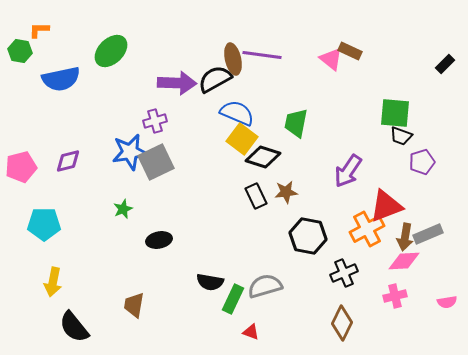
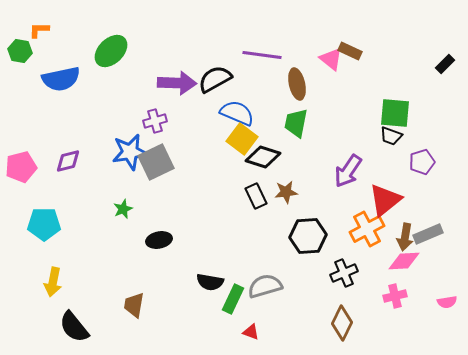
brown ellipse at (233, 59): moved 64 px right, 25 px down
black trapezoid at (401, 136): moved 10 px left
red triangle at (386, 206): moved 1 px left, 6 px up; rotated 18 degrees counterclockwise
black hexagon at (308, 236): rotated 15 degrees counterclockwise
